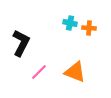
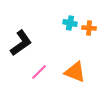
black L-shape: rotated 28 degrees clockwise
